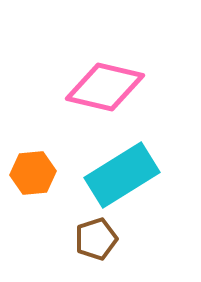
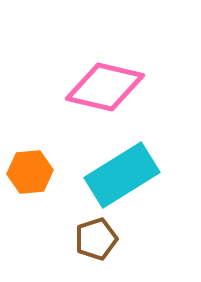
orange hexagon: moved 3 px left, 1 px up
